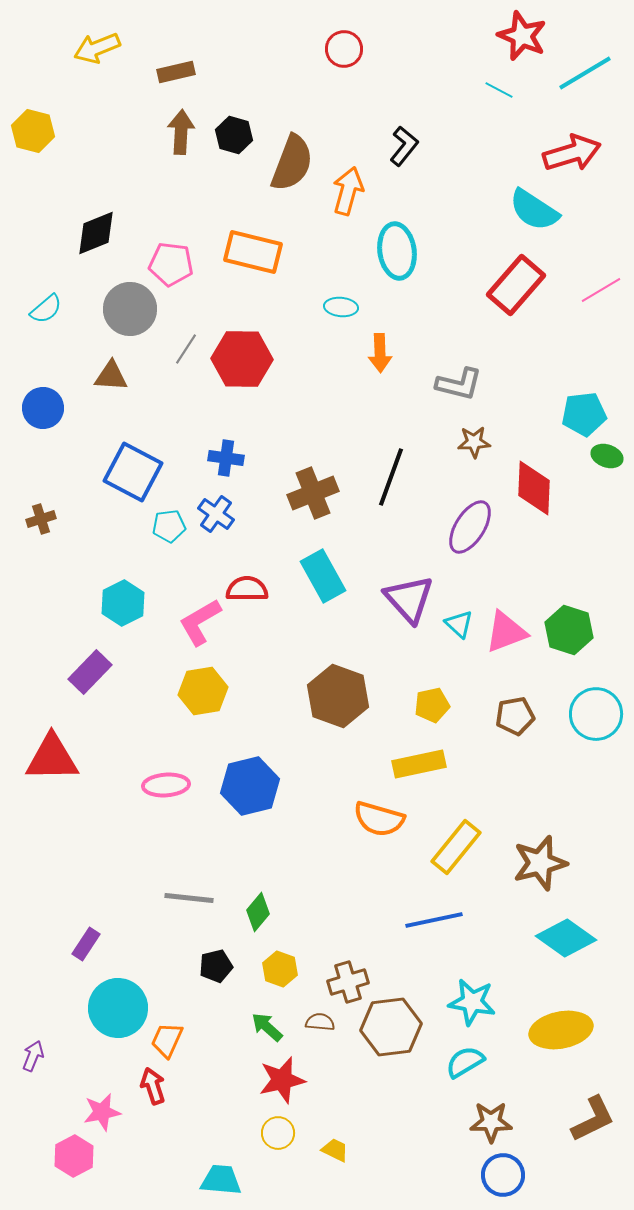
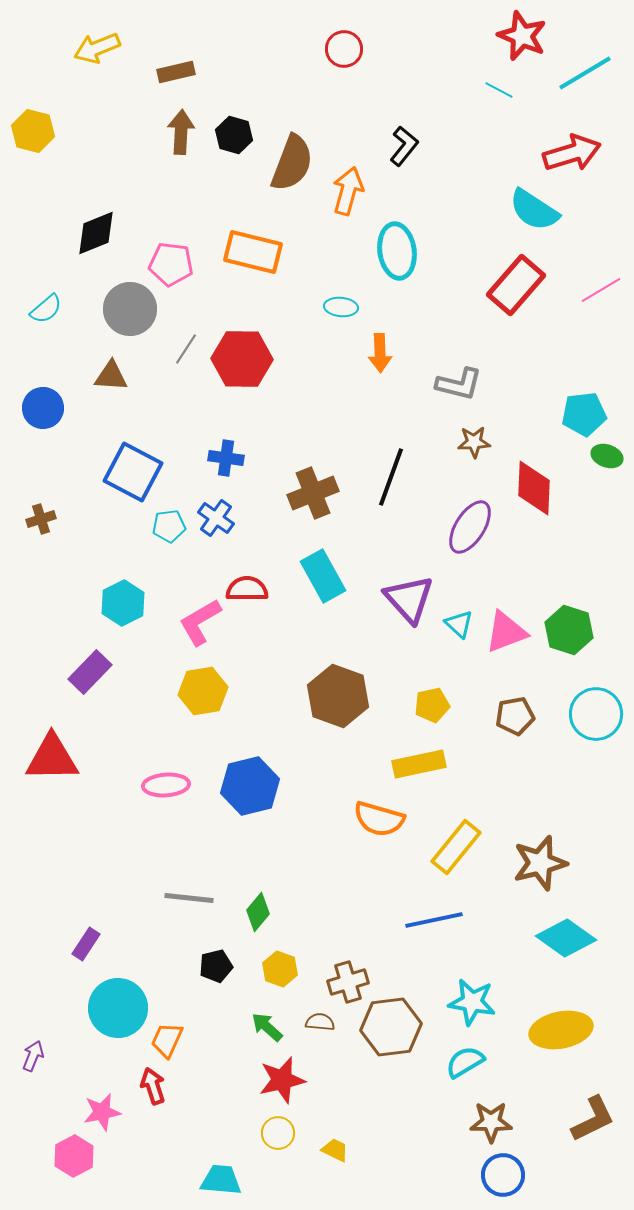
blue cross at (216, 514): moved 4 px down
